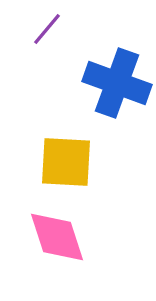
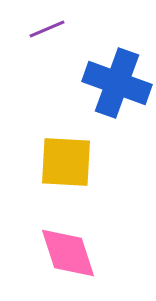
purple line: rotated 27 degrees clockwise
pink diamond: moved 11 px right, 16 px down
